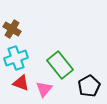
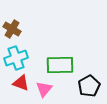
green rectangle: rotated 52 degrees counterclockwise
